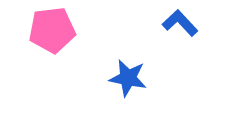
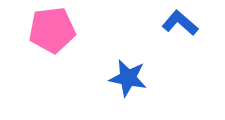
blue L-shape: rotated 6 degrees counterclockwise
